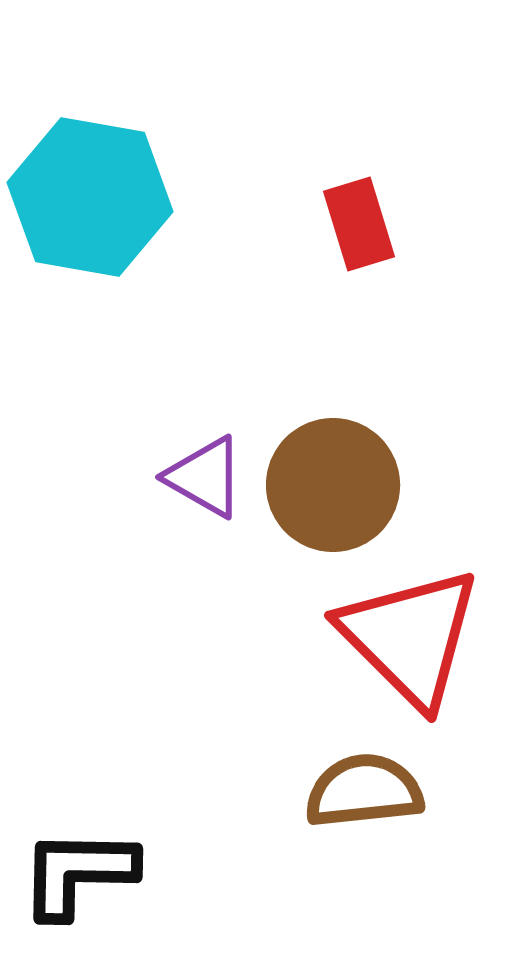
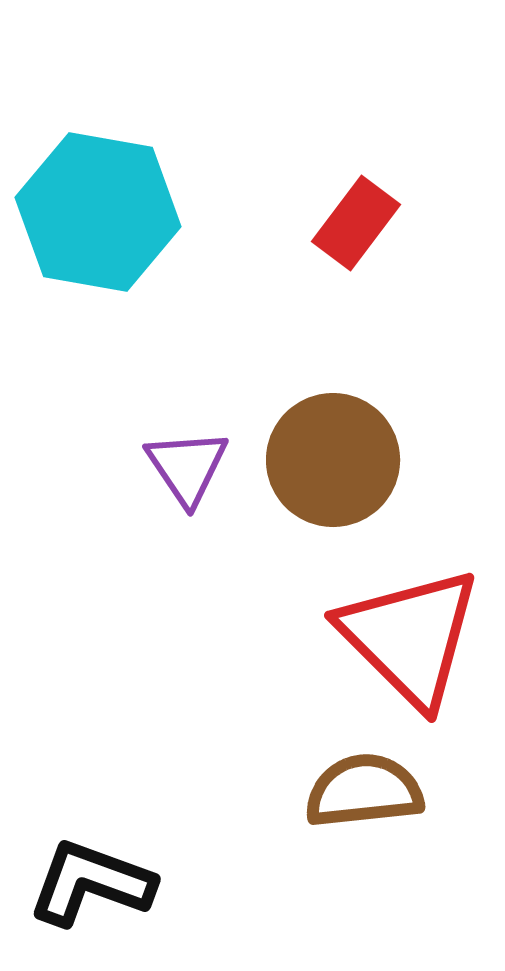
cyan hexagon: moved 8 px right, 15 px down
red rectangle: moved 3 px left, 1 px up; rotated 54 degrees clockwise
purple triangle: moved 18 px left, 10 px up; rotated 26 degrees clockwise
brown circle: moved 25 px up
black L-shape: moved 13 px right, 10 px down; rotated 19 degrees clockwise
